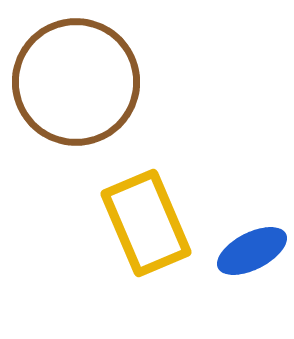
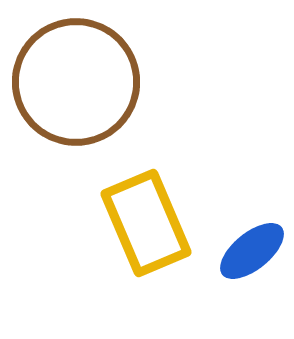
blue ellipse: rotated 12 degrees counterclockwise
